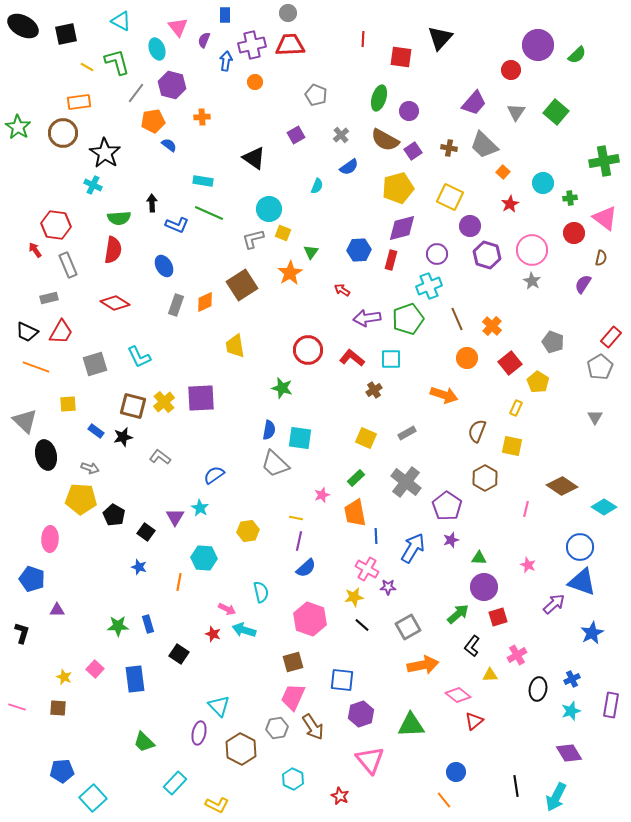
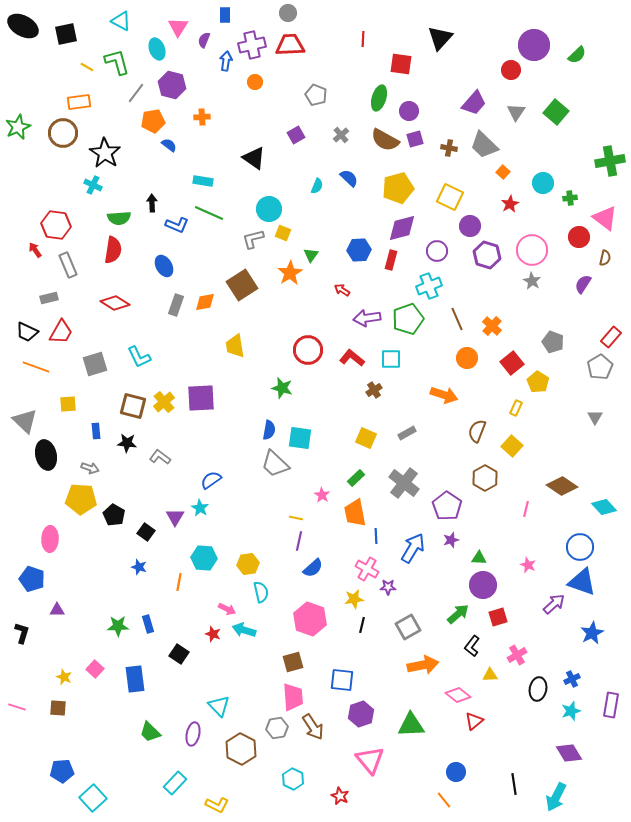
pink triangle at (178, 27): rotated 10 degrees clockwise
purple circle at (538, 45): moved 4 px left
red square at (401, 57): moved 7 px down
green star at (18, 127): rotated 15 degrees clockwise
purple square at (413, 151): moved 2 px right, 12 px up; rotated 18 degrees clockwise
green cross at (604, 161): moved 6 px right
blue semicircle at (349, 167): moved 11 px down; rotated 102 degrees counterclockwise
red circle at (574, 233): moved 5 px right, 4 px down
green triangle at (311, 252): moved 3 px down
purple circle at (437, 254): moved 3 px up
brown semicircle at (601, 258): moved 4 px right
orange diamond at (205, 302): rotated 15 degrees clockwise
red square at (510, 363): moved 2 px right
blue rectangle at (96, 431): rotated 49 degrees clockwise
black star at (123, 437): moved 4 px right, 6 px down; rotated 18 degrees clockwise
yellow square at (512, 446): rotated 30 degrees clockwise
blue semicircle at (214, 475): moved 3 px left, 5 px down
gray cross at (406, 482): moved 2 px left, 1 px down
pink star at (322, 495): rotated 21 degrees counterclockwise
cyan diamond at (604, 507): rotated 15 degrees clockwise
yellow hexagon at (248, 531): moved 33 px down
blue semicircle at (306, 568): moved 7 px right
purple circle at (484, 587): moved 1 px left, 2 px up
yellow star at (354, 597): moved 2 px down
black line at (362, 625): rotated 63 degrees clockwise
pink trapezoid at (293, 697): rotated 152 degrees clockwise
purple ellipse at (199, 733): moved 6 px left, 1 px down
green trapezoid at (144, 742): moved 6 px right, 10 px up
black line at (516, 786): moved 2 px left, 2 px up
